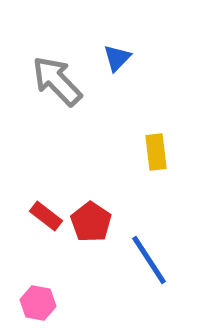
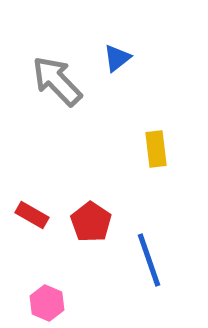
blue triangle: rotated 8 degrees clockwise
yellow rectangle: moved 3 px up
red rectangle: moved 14 px left, 1 px up; rotated 8 degrees counterclockwise
blue line: rotated 14 degrees clockwise
pink hexagon: moved 9 px right; rotated 12 degrees clockwise
